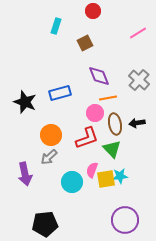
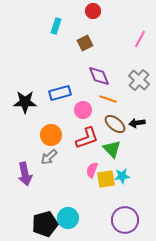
pink line: moved 2 px right, 6 px down; rotated 30 degrees counterclockwise
orange line: moved 1 px down; rotated 30 degrees clockwise
black star: rotated 20 degrees counterclockwise
pink circle: moved 12 px left, 3 px up
brown ellipse: rotated 40 degrees counterclockwise
cyan star: moved 2 px right
cyan circle: moved 4 px left, 36 px down
black pentagon: rotated 10 degrees counterclockwise
